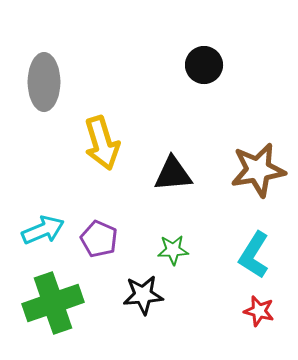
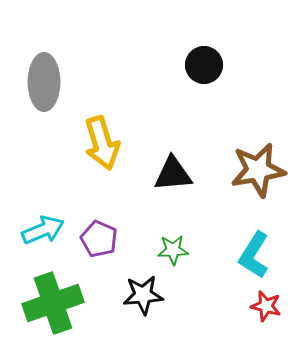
red star: moved 7 px right, 5 px up
